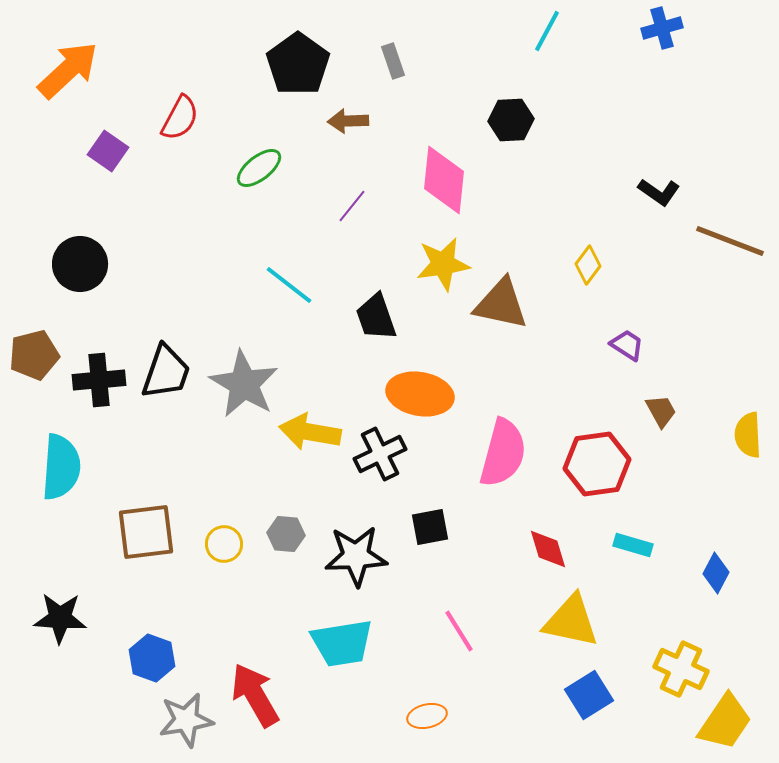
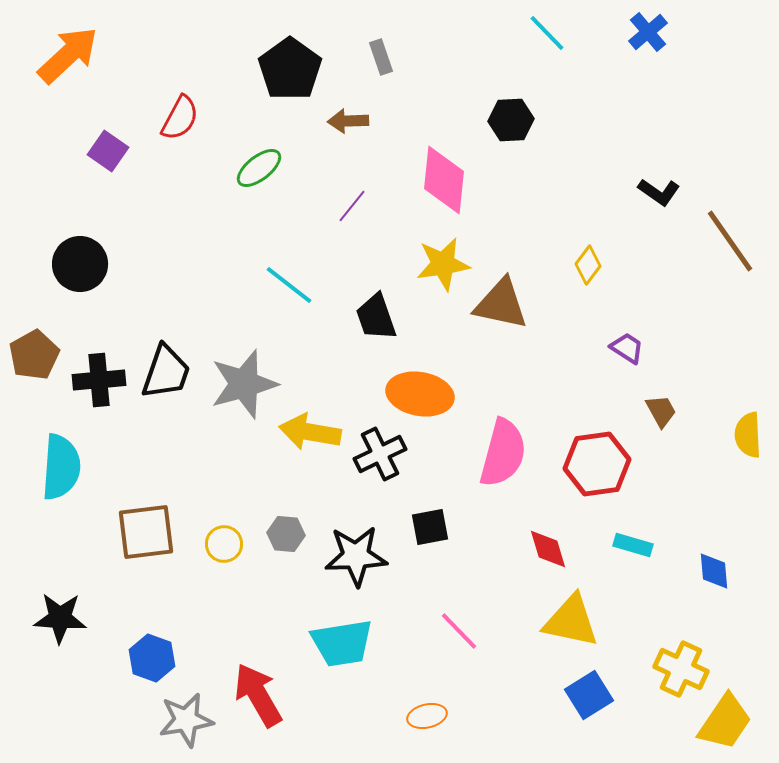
blue cross at (662, 28): moved 14 px left, 4 px down; rotated 24 degrees counterclockwise
cyan line at (547, 31): moved 2 px down; rotated 72 degrees counterclockwise
gray rectangle at (393, 61): moved 12 px left, 4 px up
black pentagon at (298, 64): moved 8 px left, 5 px down
orange arrow at (68, 70): moved 15 px up
brown line at (730, 241): rotated 34 degrees clockwise
purple trapezoid at (627, 345): moved 3 px down
brown pentagon at (34, 355): rotated 15 degrees counterclockwise
gray star at (244, 384): rotated 26 degrees clockwise
blue diamond at (716, 573): moved 2 px left, 2 px up; rotated 33 degrees counterclockwise
pink line at (459, 631): rotated 12 degrees counterclockwise
red arrow at (255, 695): moved 3 px right
